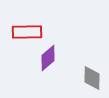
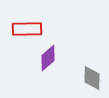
red rectangle: moved 3 px up
